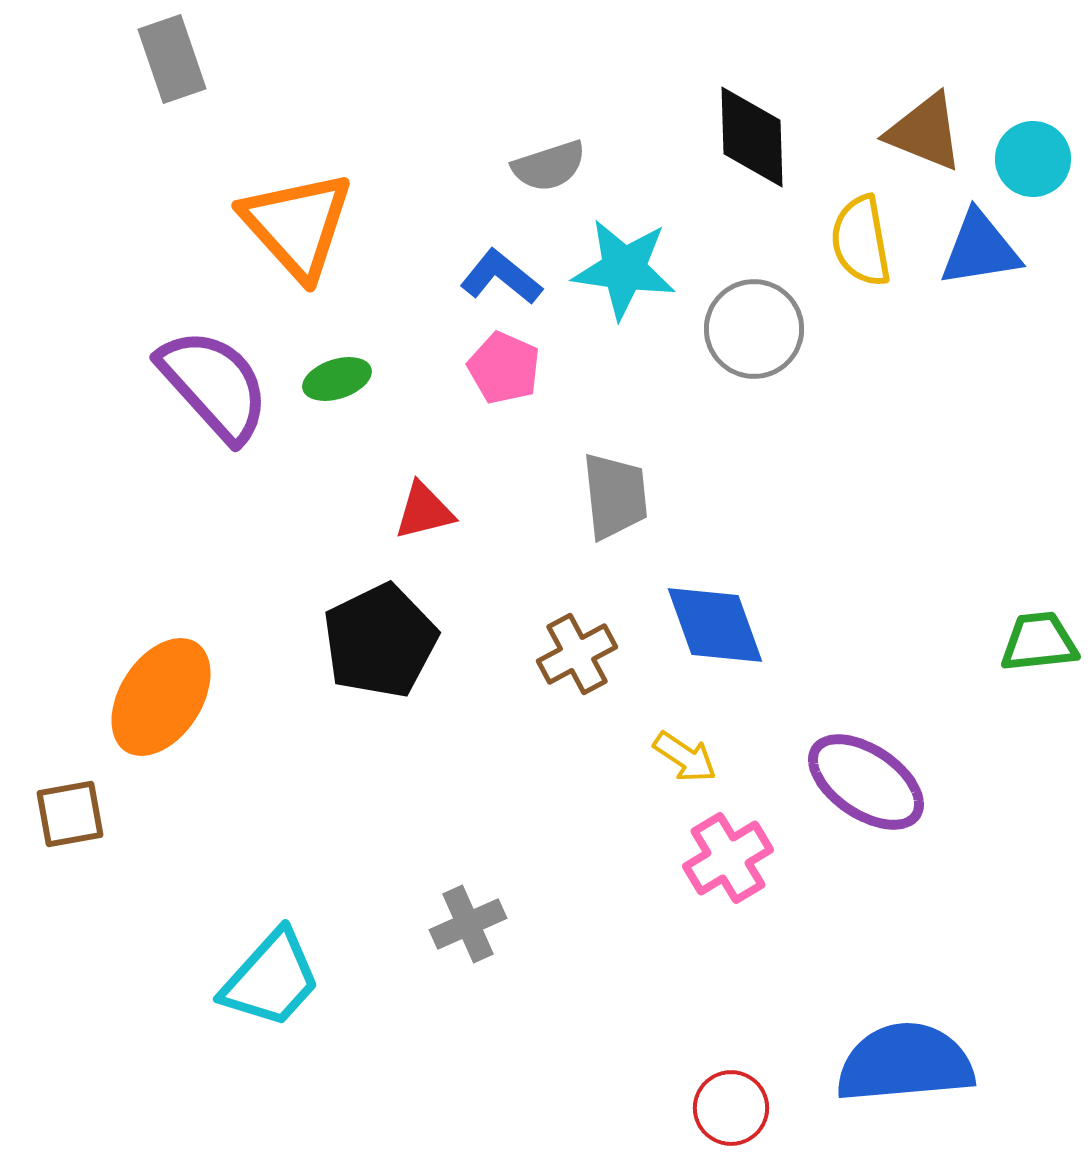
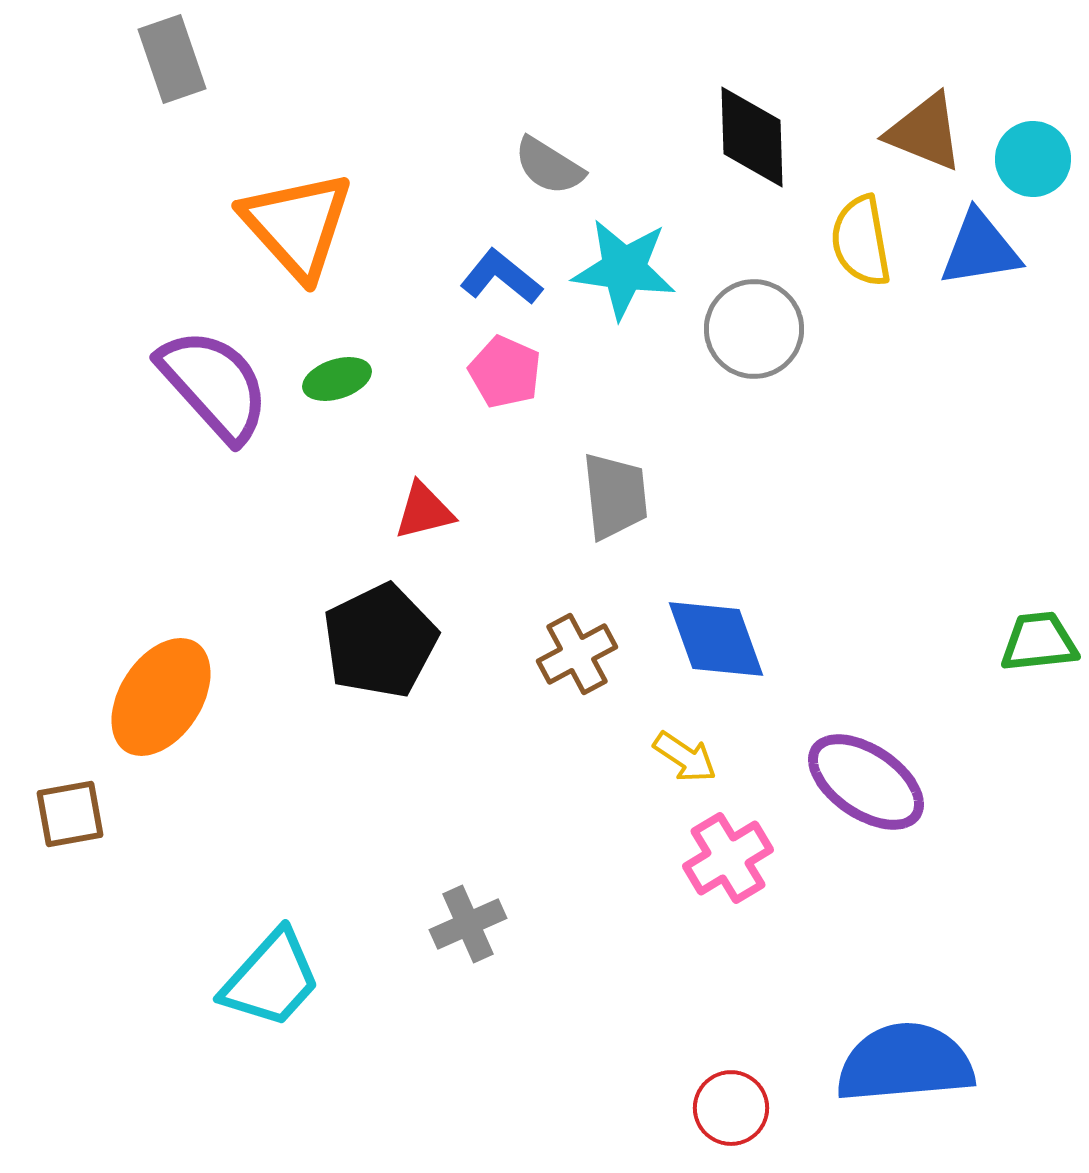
gray semicircle: rotated 50 degrees clockwise
pink pentagon: moved 1 px right, 4 px down
blue diamond: moved 1 px right, 14 px down
